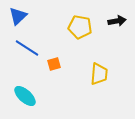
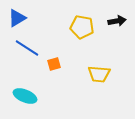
blue triangle: moved 1 px left, 2 px down; rotated 12 degrees clockwise
yellow pentagon: moved 2 px right
yellow trapezoid: rotated 90 degrees clockwise
cyan ellipse: rotated 20 degrees counterclockwise
